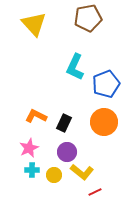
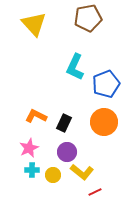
yellow circle: moved 1 px left
